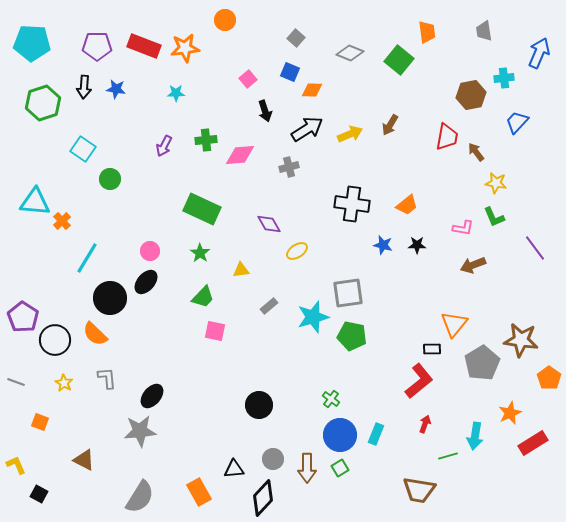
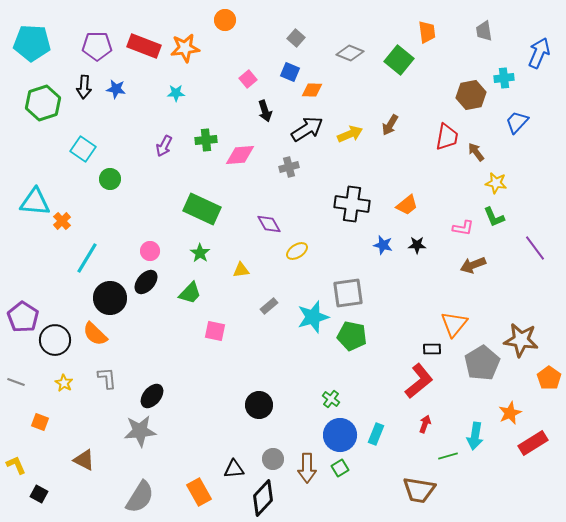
green trapezoid at (203, 297): moved 13 px left, 4 px up
